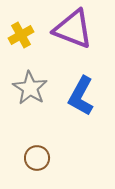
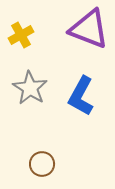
purple triangle: moved 16 px right
brown circle: moved 5 px right, 6 px down
